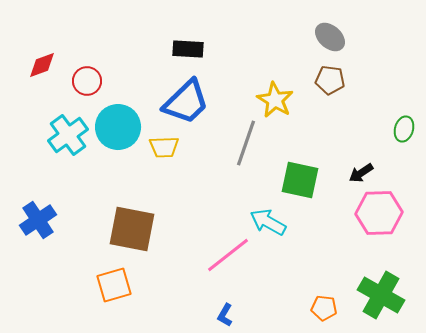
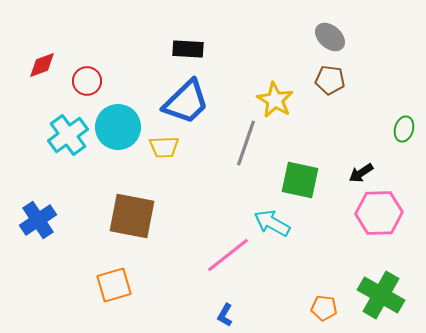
cyan arrow: moved 4 px right, 1 px down
brown square: moved 13 px up
